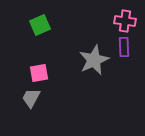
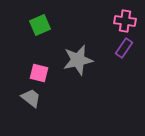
purple rectangle: moved 1 px down; rotated 36 degrees clockwise
gray star: moved 16 px left; rotated 12 degrees clockwise
pink square: rotated 24 degrees clockwise
gray trapezoid: rotated 100 degrees clockwise
